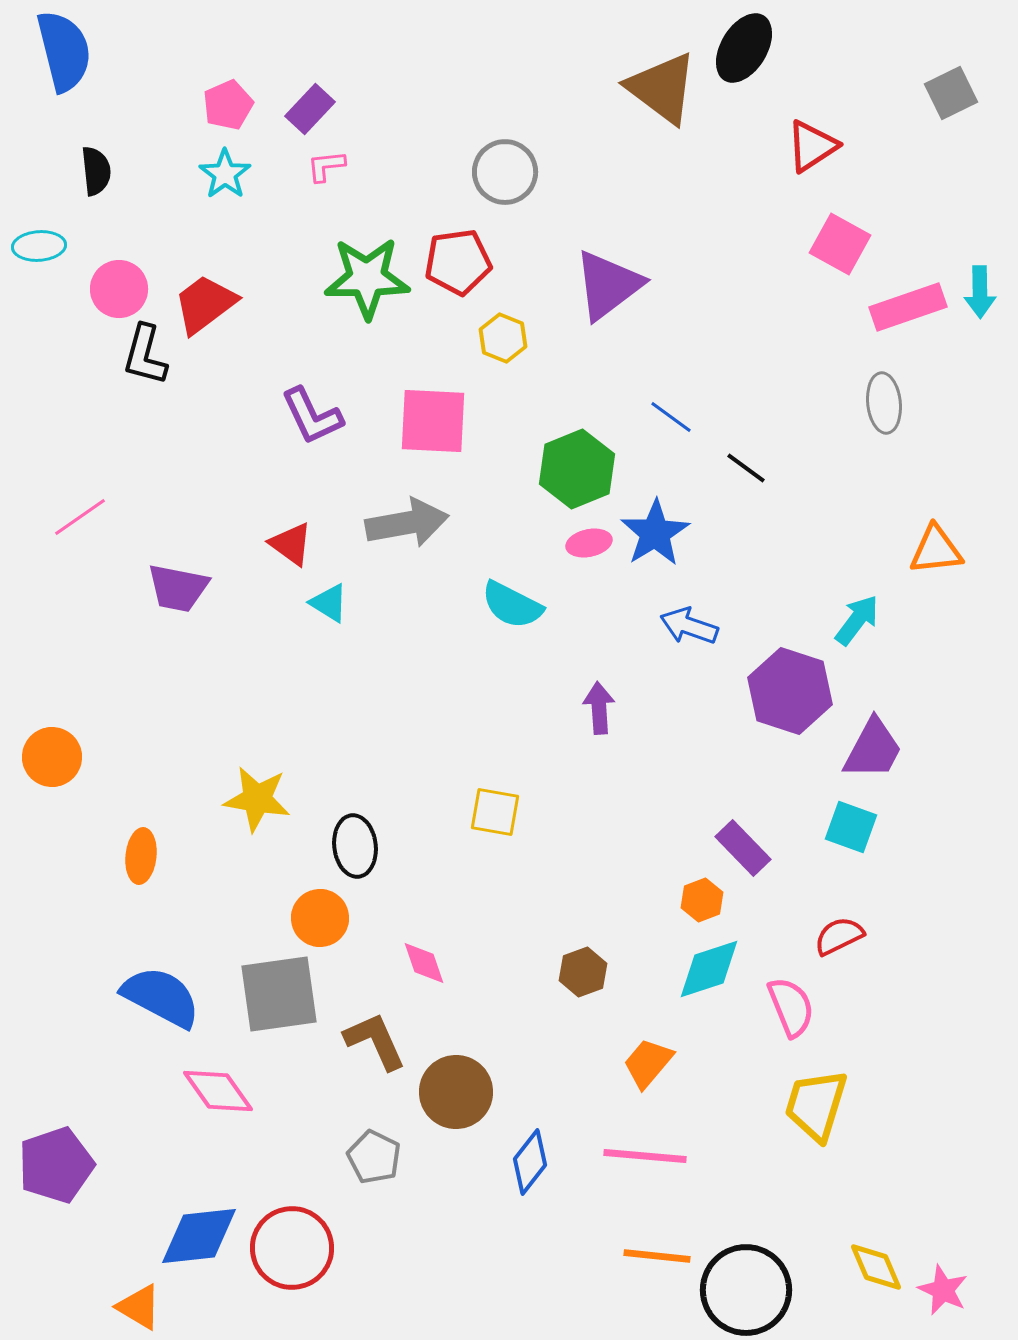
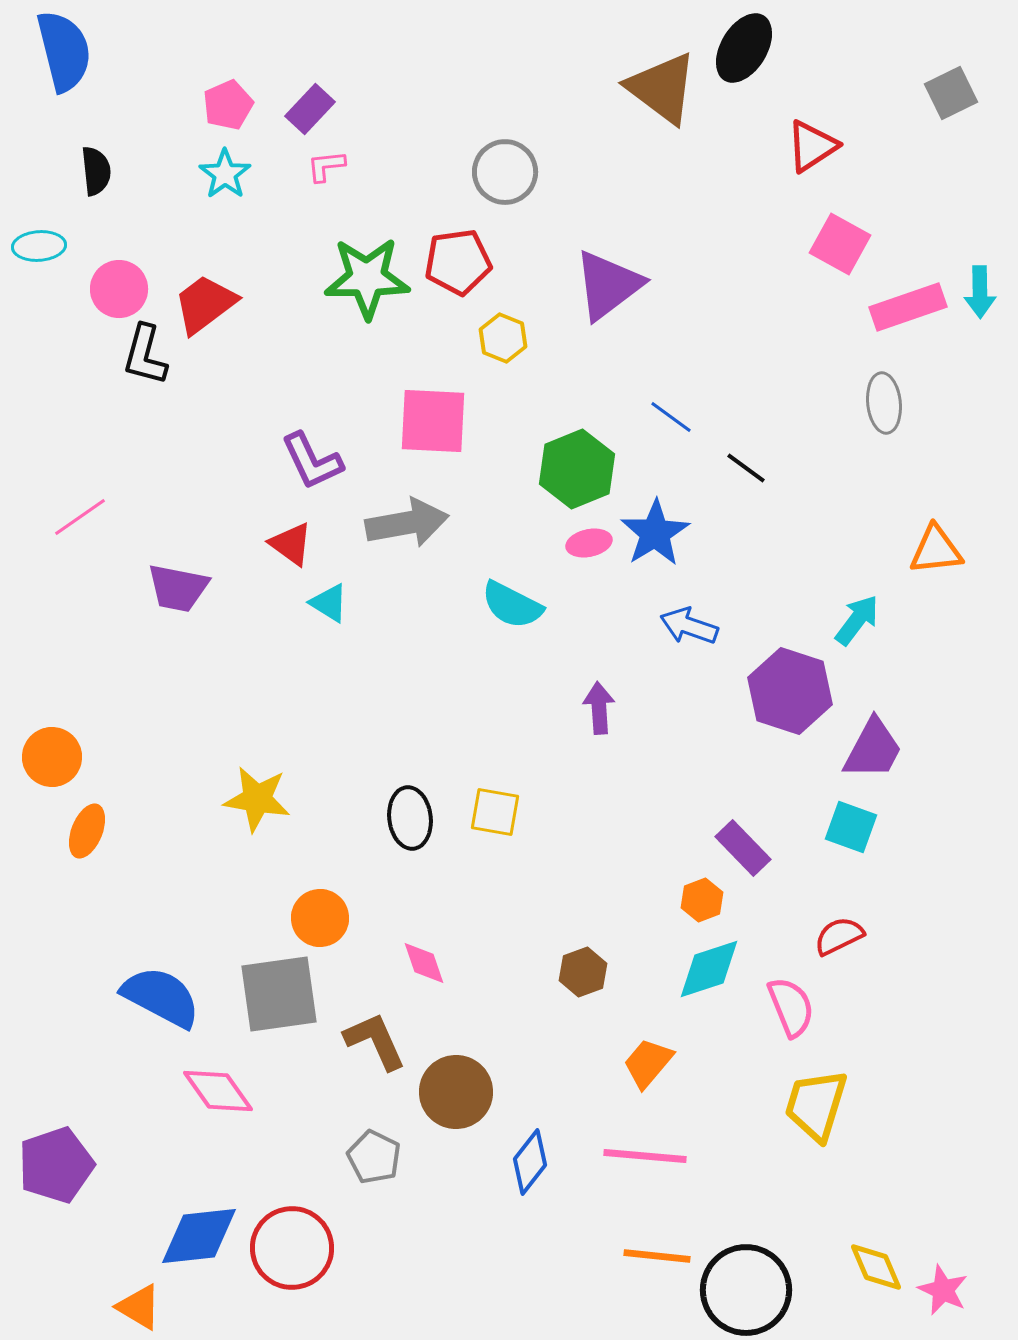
purple L-shape at (312, 416): moved 45 px down
black ellipse at (355, 846): moved 55 px right, 28 px up
orange ellipse at (141, 856): moved 54 px left, 25 px up; rotated 16 degrees clockwise
